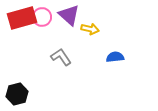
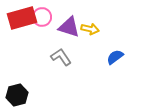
purple triangle: moved 12 px down; rotated 25 degrees counterclockwise
blue semicircle: rotated 30 degrees counterclockwise
black hexagon: moved 1 px down
